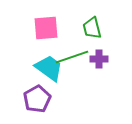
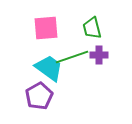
purple cross: moved 4 px up
purple pentagon: moved 2 px right, 3 px up
